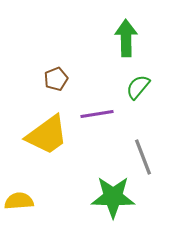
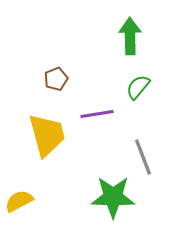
green arrow: moved 4 px right, 2 px up
yellow trapezoid: rotated 69 degrees counterclockwise
yellow semicircle: rotated 24 degrees counterclockwise
